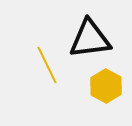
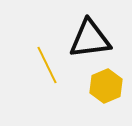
yellow hexagon: rotated 8 degrees clockwise
